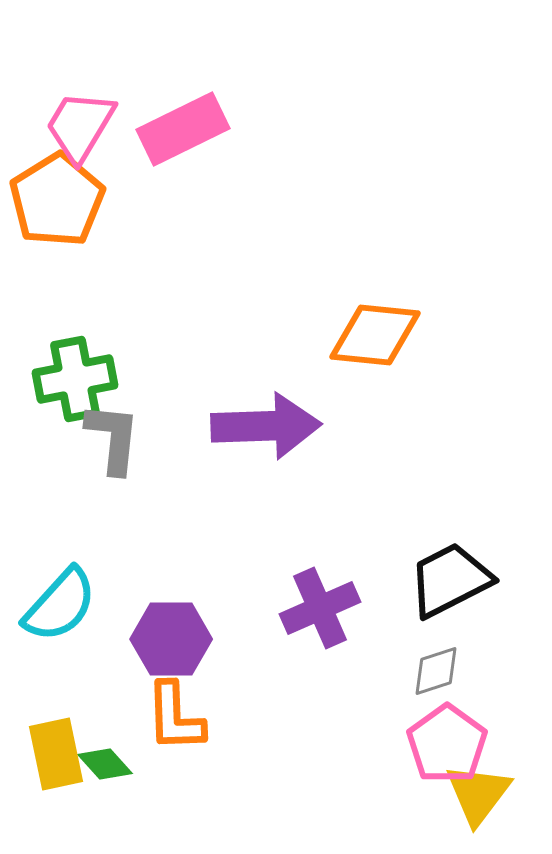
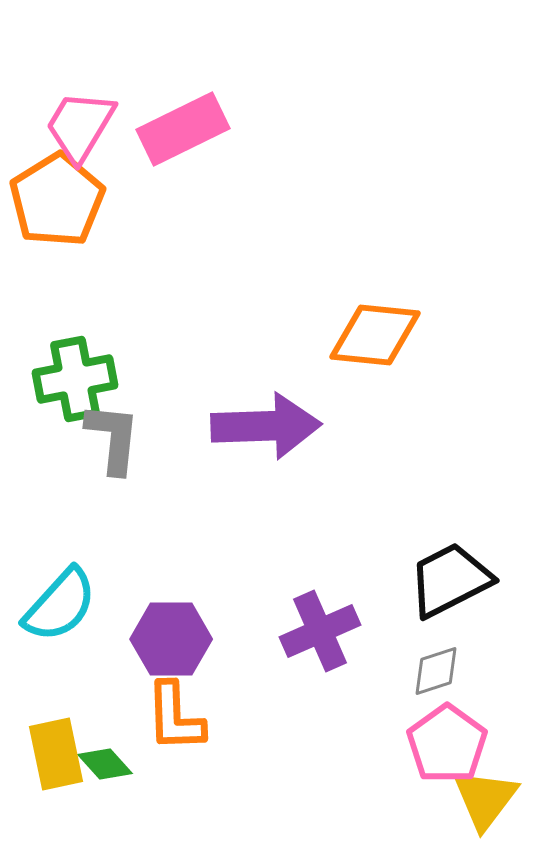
purple cross: moved 23 px down
yellow triangle: moved 7 px right, 5 px down
